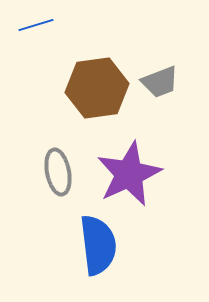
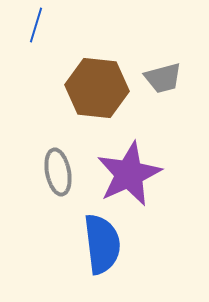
blue line: rotated 56 degrees counterclockwise
gray trapezoid: moved 3 px right, 4 px up; rotated 6 degrees clockwise
brown hexagon: rotated 14 degrees clockwise
blue semicircle: moved 4 px right, 1 px up
